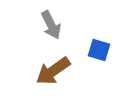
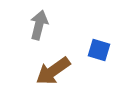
gray arrow: moved 12 px left; rotated 140 degrees counterclockwise
